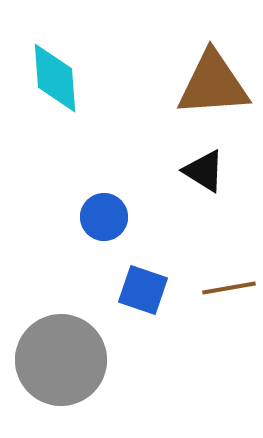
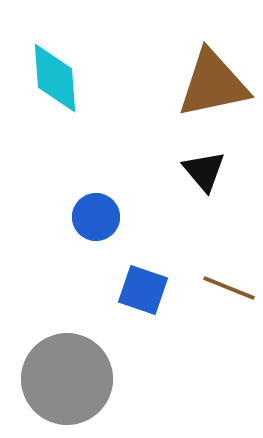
brown triangle: rotated 8 degrees counterclockwise
black triangle: rotated 18 degrees clockwise
blue circle: moved 8 px left
brown line: rotated 32 degrees clockwise
gray circle: moved 6 px right, 19 px down
